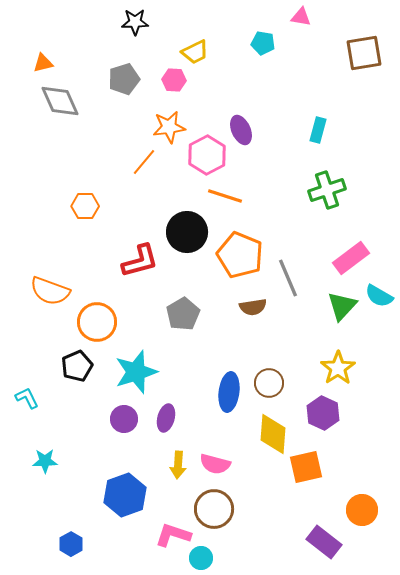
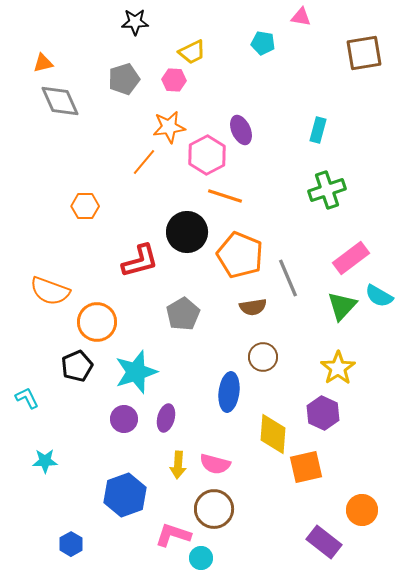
yellow trapezoid at (195, 52): moved 3 px left
brown circle at (269, 383): moved 6 px left, 26 px up
